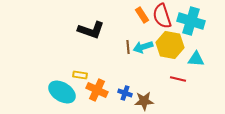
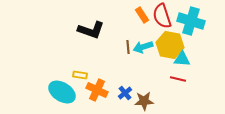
cyan triangle: moved 14 px left
blue cross: rotated 32 degrees clockwise
